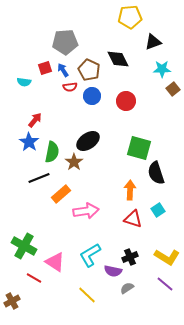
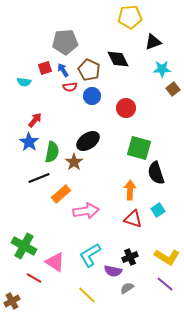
red circle: moved 7 px down
